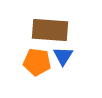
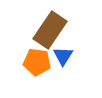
brown rectangle: rotated 60 degrees counterclockwise
